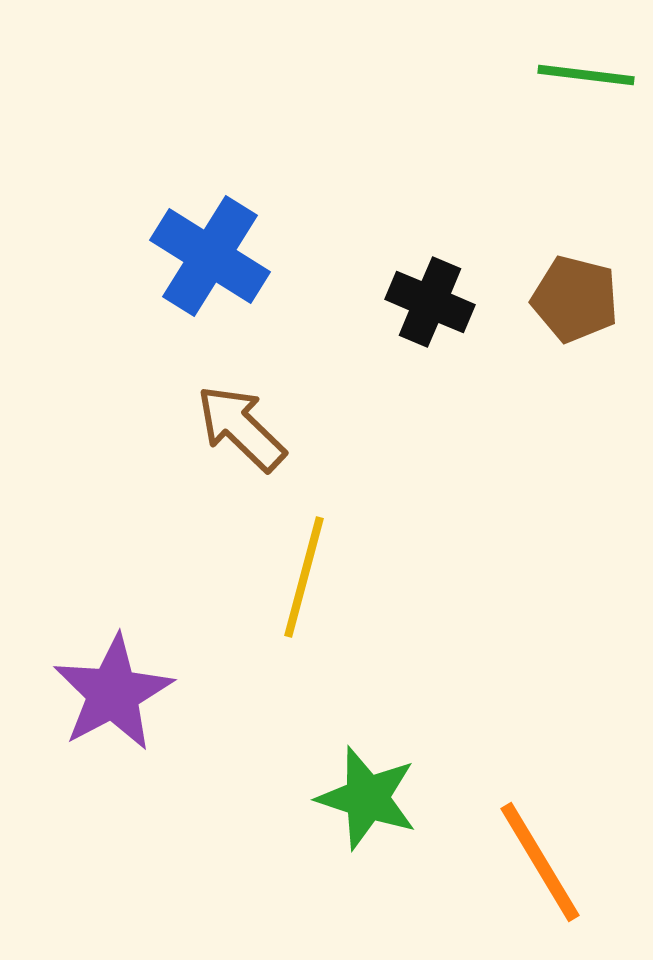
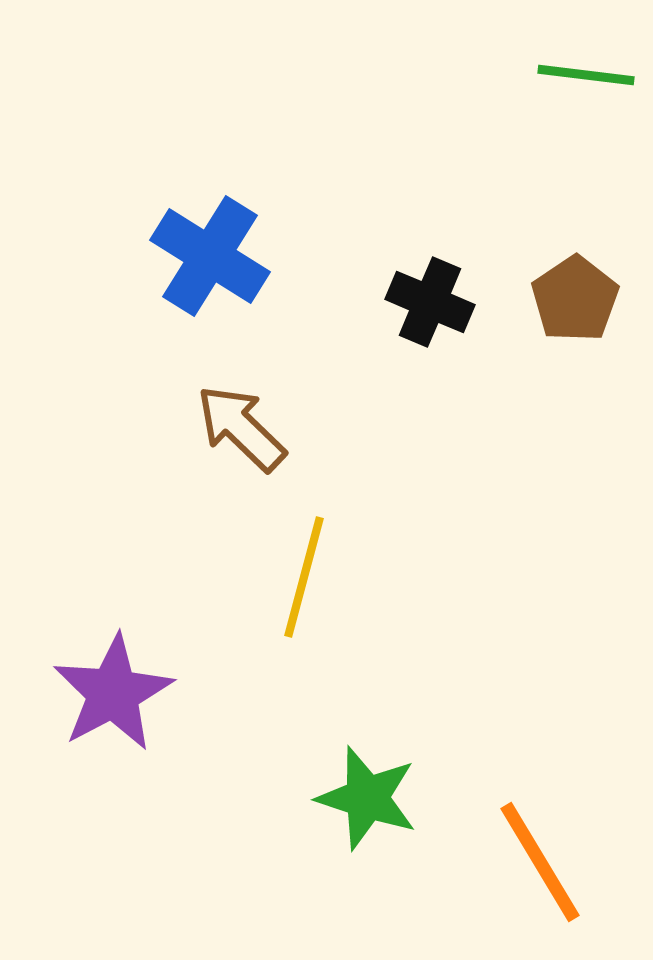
brown pentagon: rotated 24 degrees clockwise
